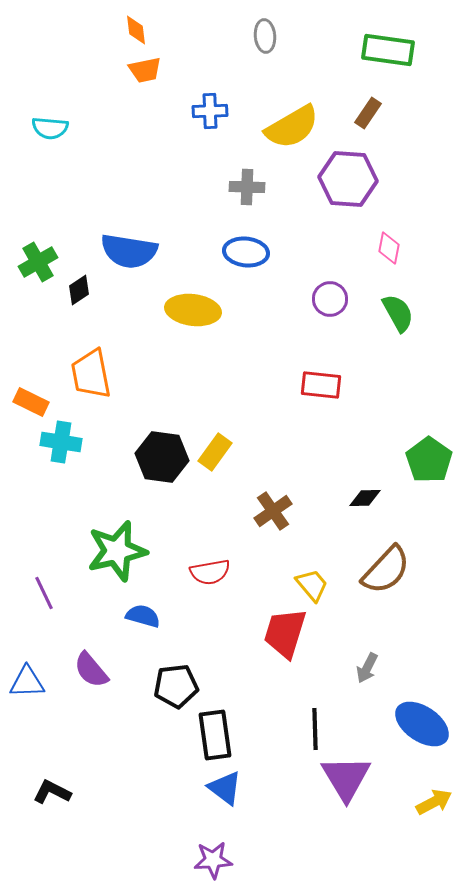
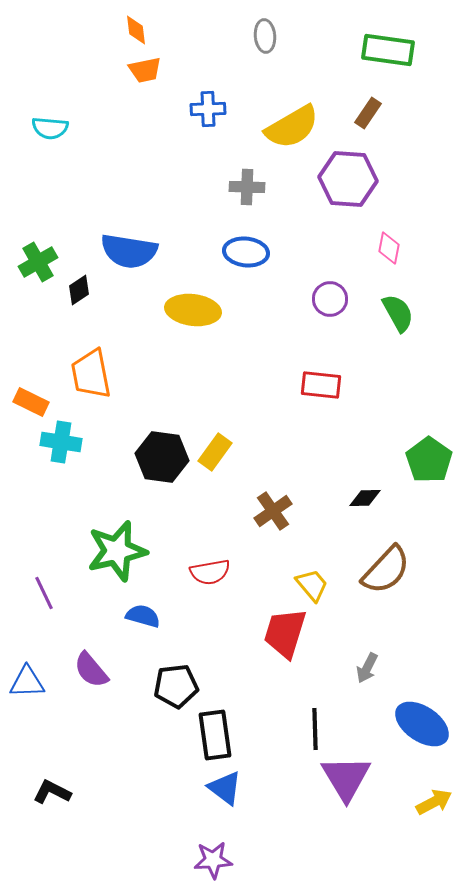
blue cross at (210, 111): moved 2 px left, 2 px up
